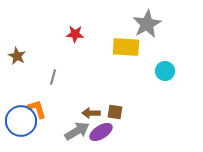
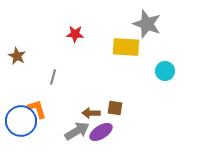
gray star: rotated 24 degrees counterclockwise
brown square: moved 4 px up
